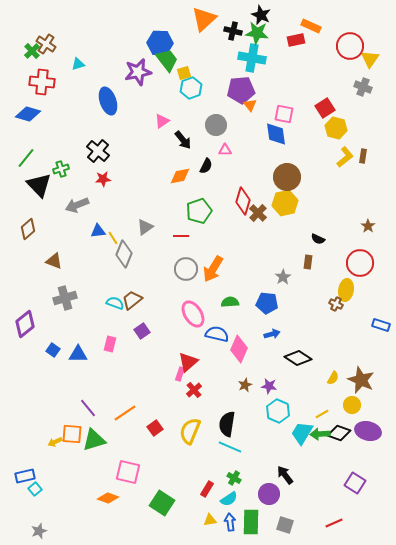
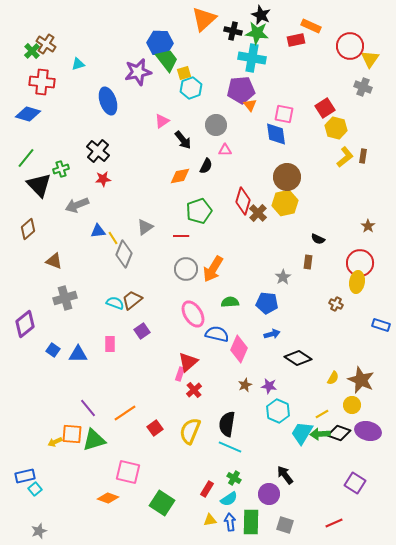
yellow ellipse at (346, 290): moved 11 px right, 8 px up
pink rectangle at (110, 344): rotated 14 degrees counterclockwise
